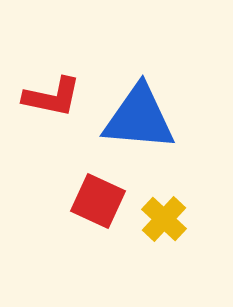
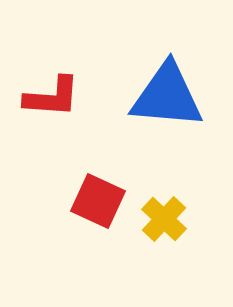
red L-shape: rotated 8 degrees counterclockwise
blue triangle: moved 28 px right, 22 px up
